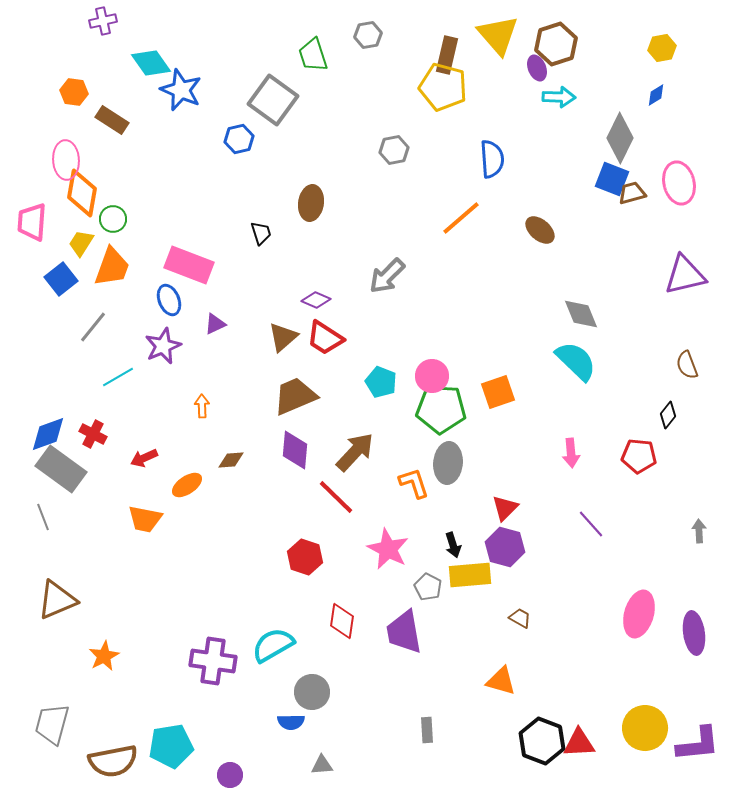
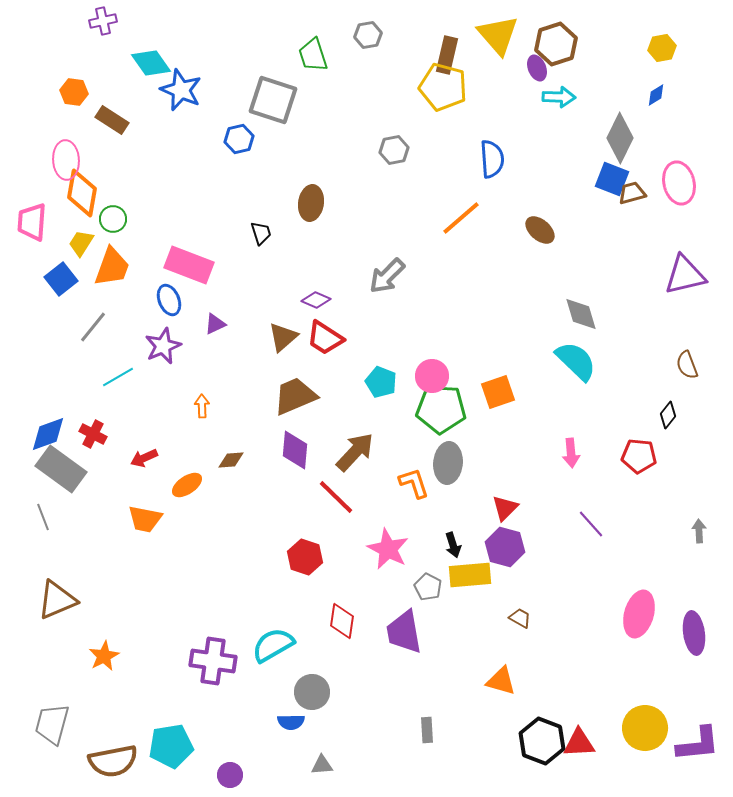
gray square at (273, 100): rotated 18 degrees counterclockwise
gray diamond at (581, 314): rotated 6 degrees clockwise
